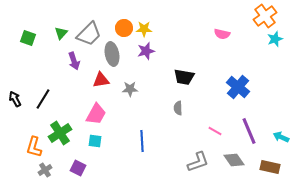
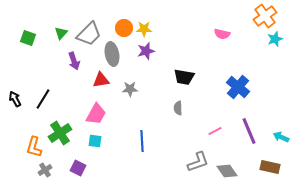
pink line: rotated 56 degrees counterclockwise
gray diamond: moved 7 px left, 11 px down
